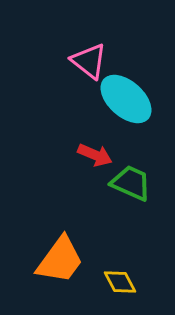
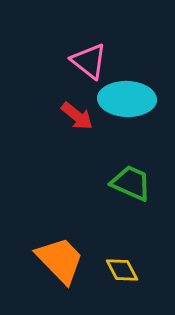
cyan ellipse: moved 1 px right; rotated 40 degrees counterclockwise
red arrow: moved 18 px left, 39 px up; rotated 16 degrees clockwise
orange trapezoid: rotated 80 degrees counterclockwise
yellow diamond: moved 2 px right, 12 px up
